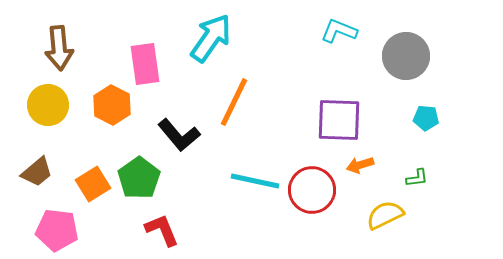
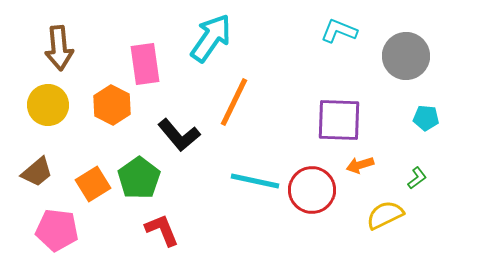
green L-shape: rotated 30 degrees counterclockwise
